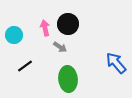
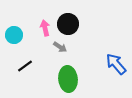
blue arrow: moved 1 px down
